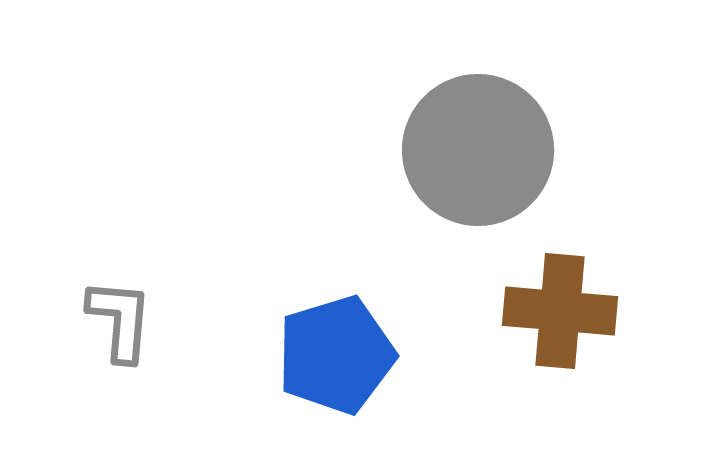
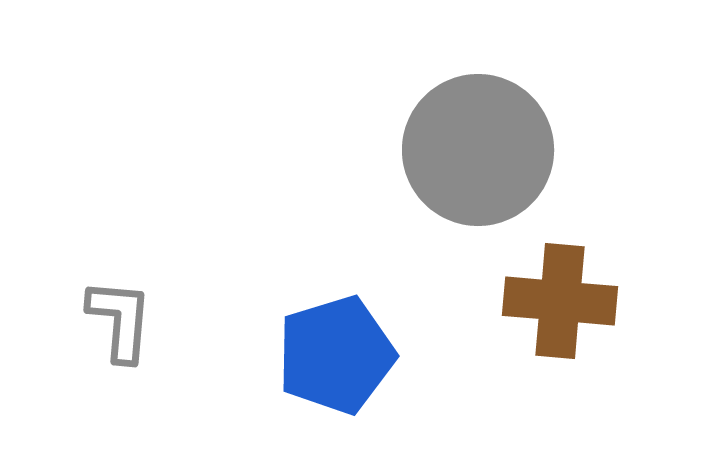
brown cross: moved 10 px up
